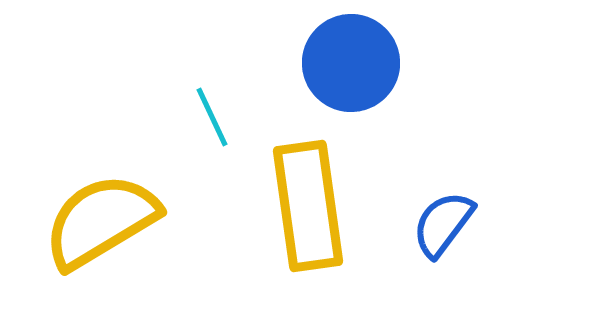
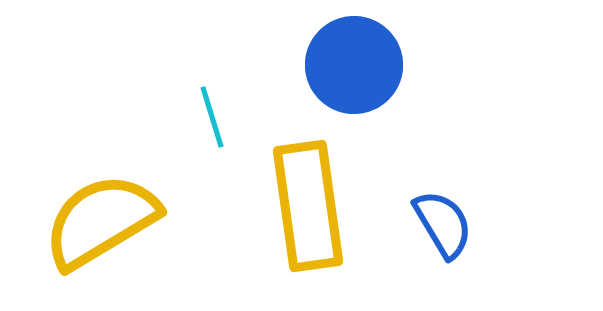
blue circle: moved 3 px right, 2 px down
cyan line: rotated 8 degrees clockwise
blue semicircle: rotated 112 degrees clockwise
